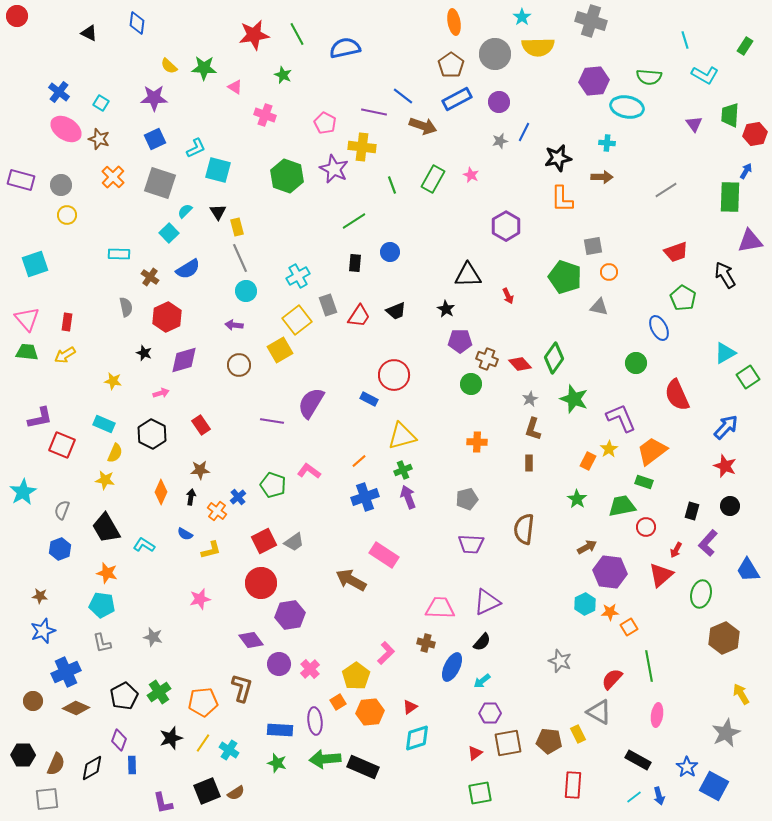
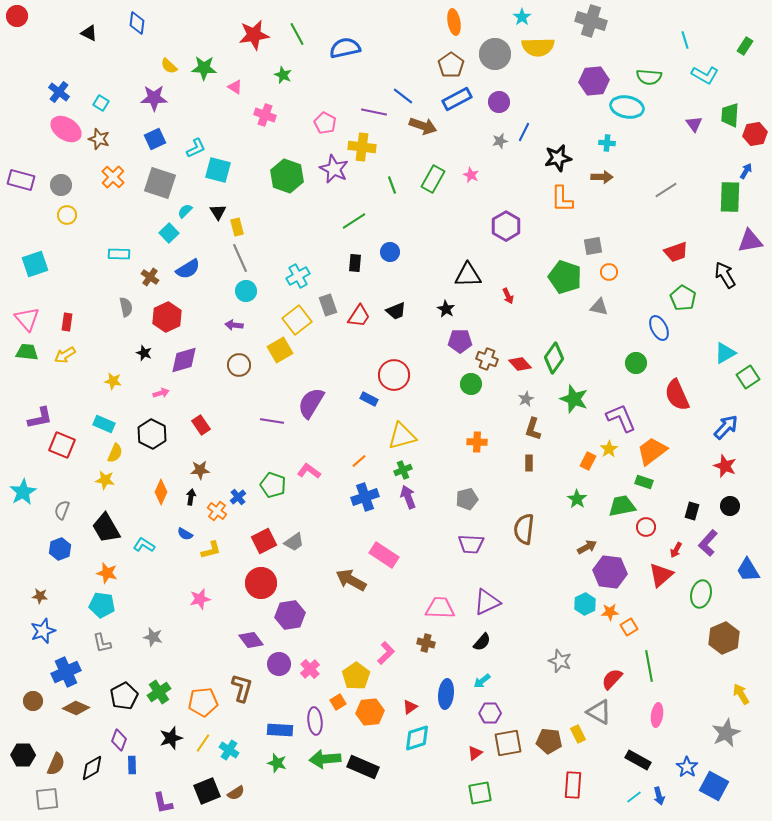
gray star at (530, 399): moved 4 px left
blue ellipse at (452, 667): moved 6 px left, 27 px down; rotated 20 degrees counterclockwise
